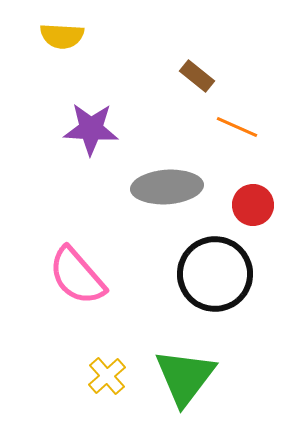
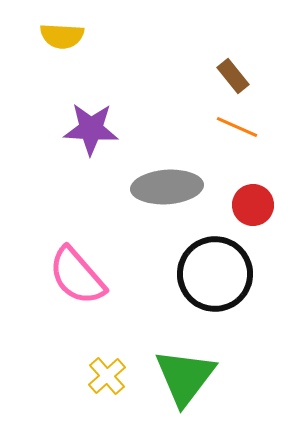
brown rectangle: moved 36 px right; rotated 12 degrees clockwise
